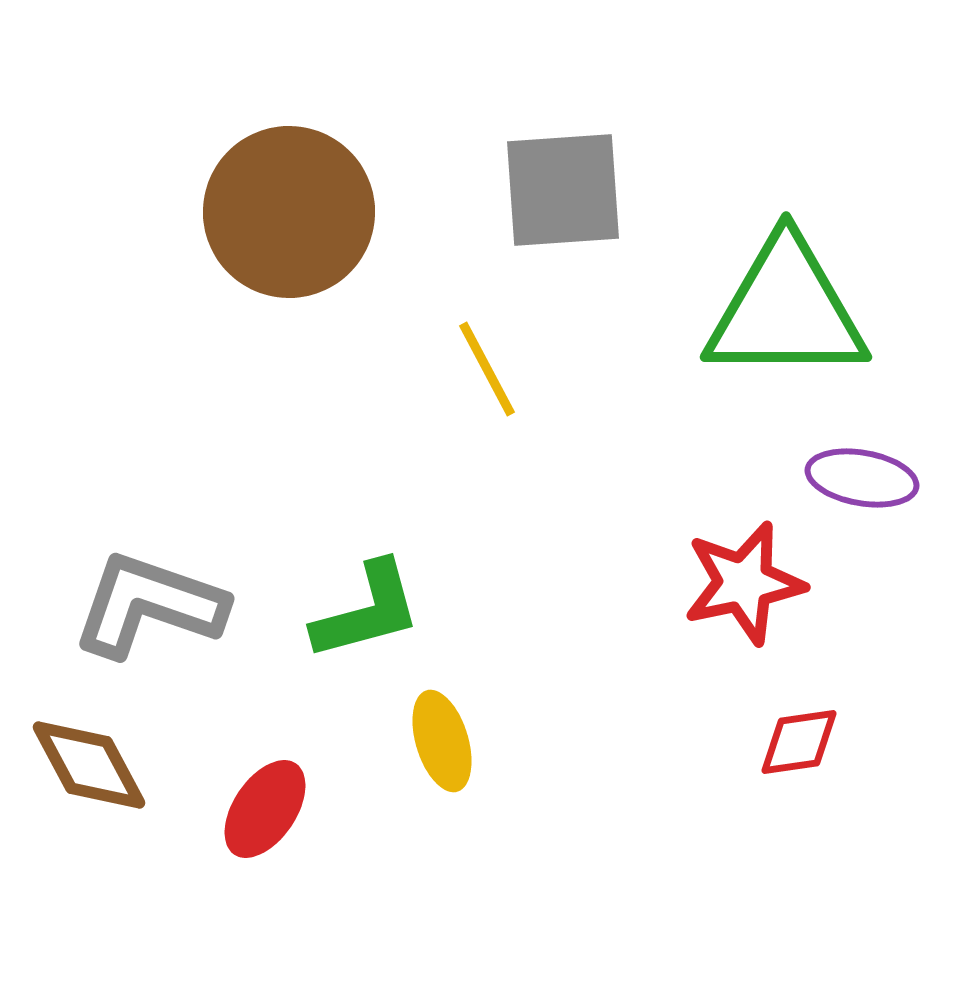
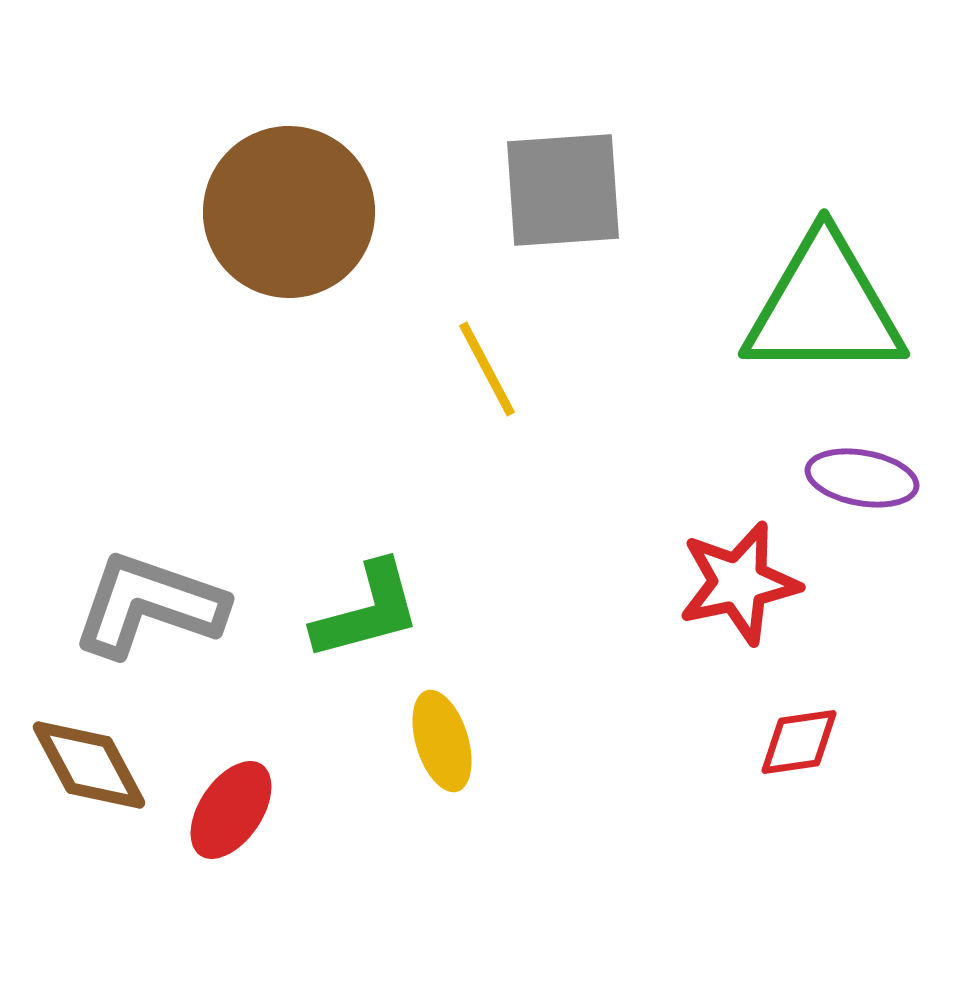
green triangle: moved 38 px right, 3 px up
red star: moved 5 px left
red ellipse: moved 34 px left, 1 px down
